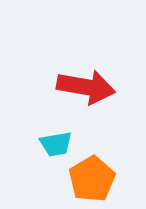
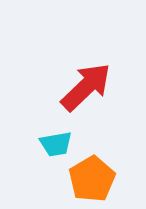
red arrow: rotated 54 degrees counterclockwise
